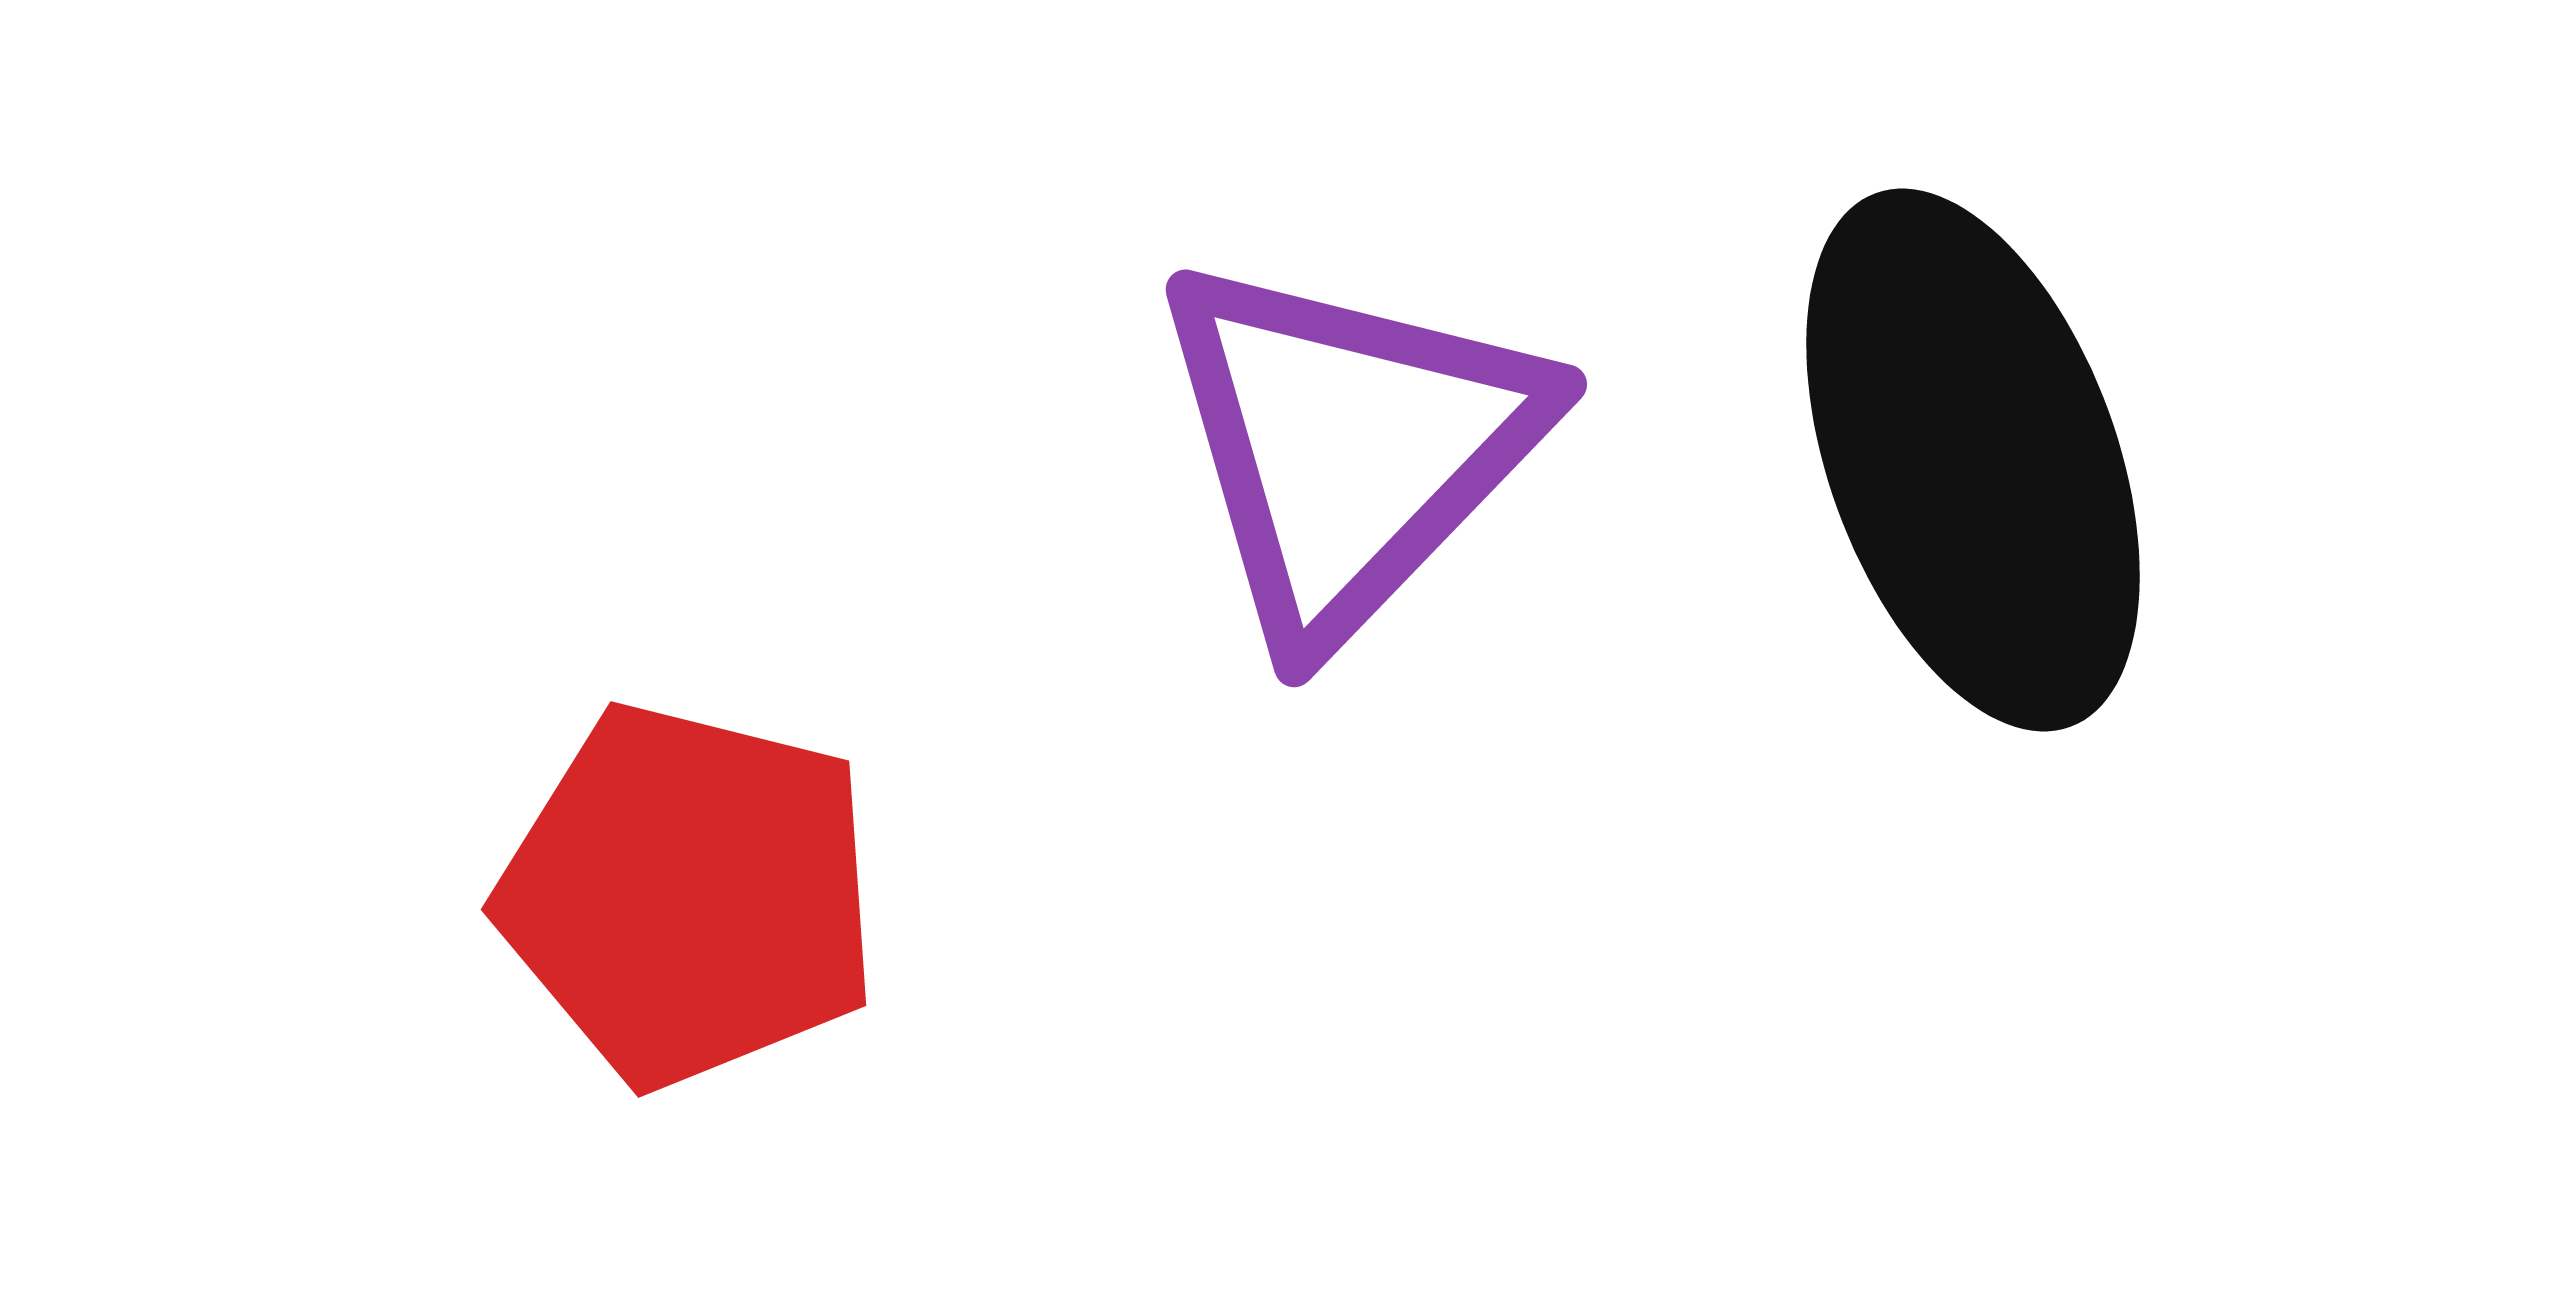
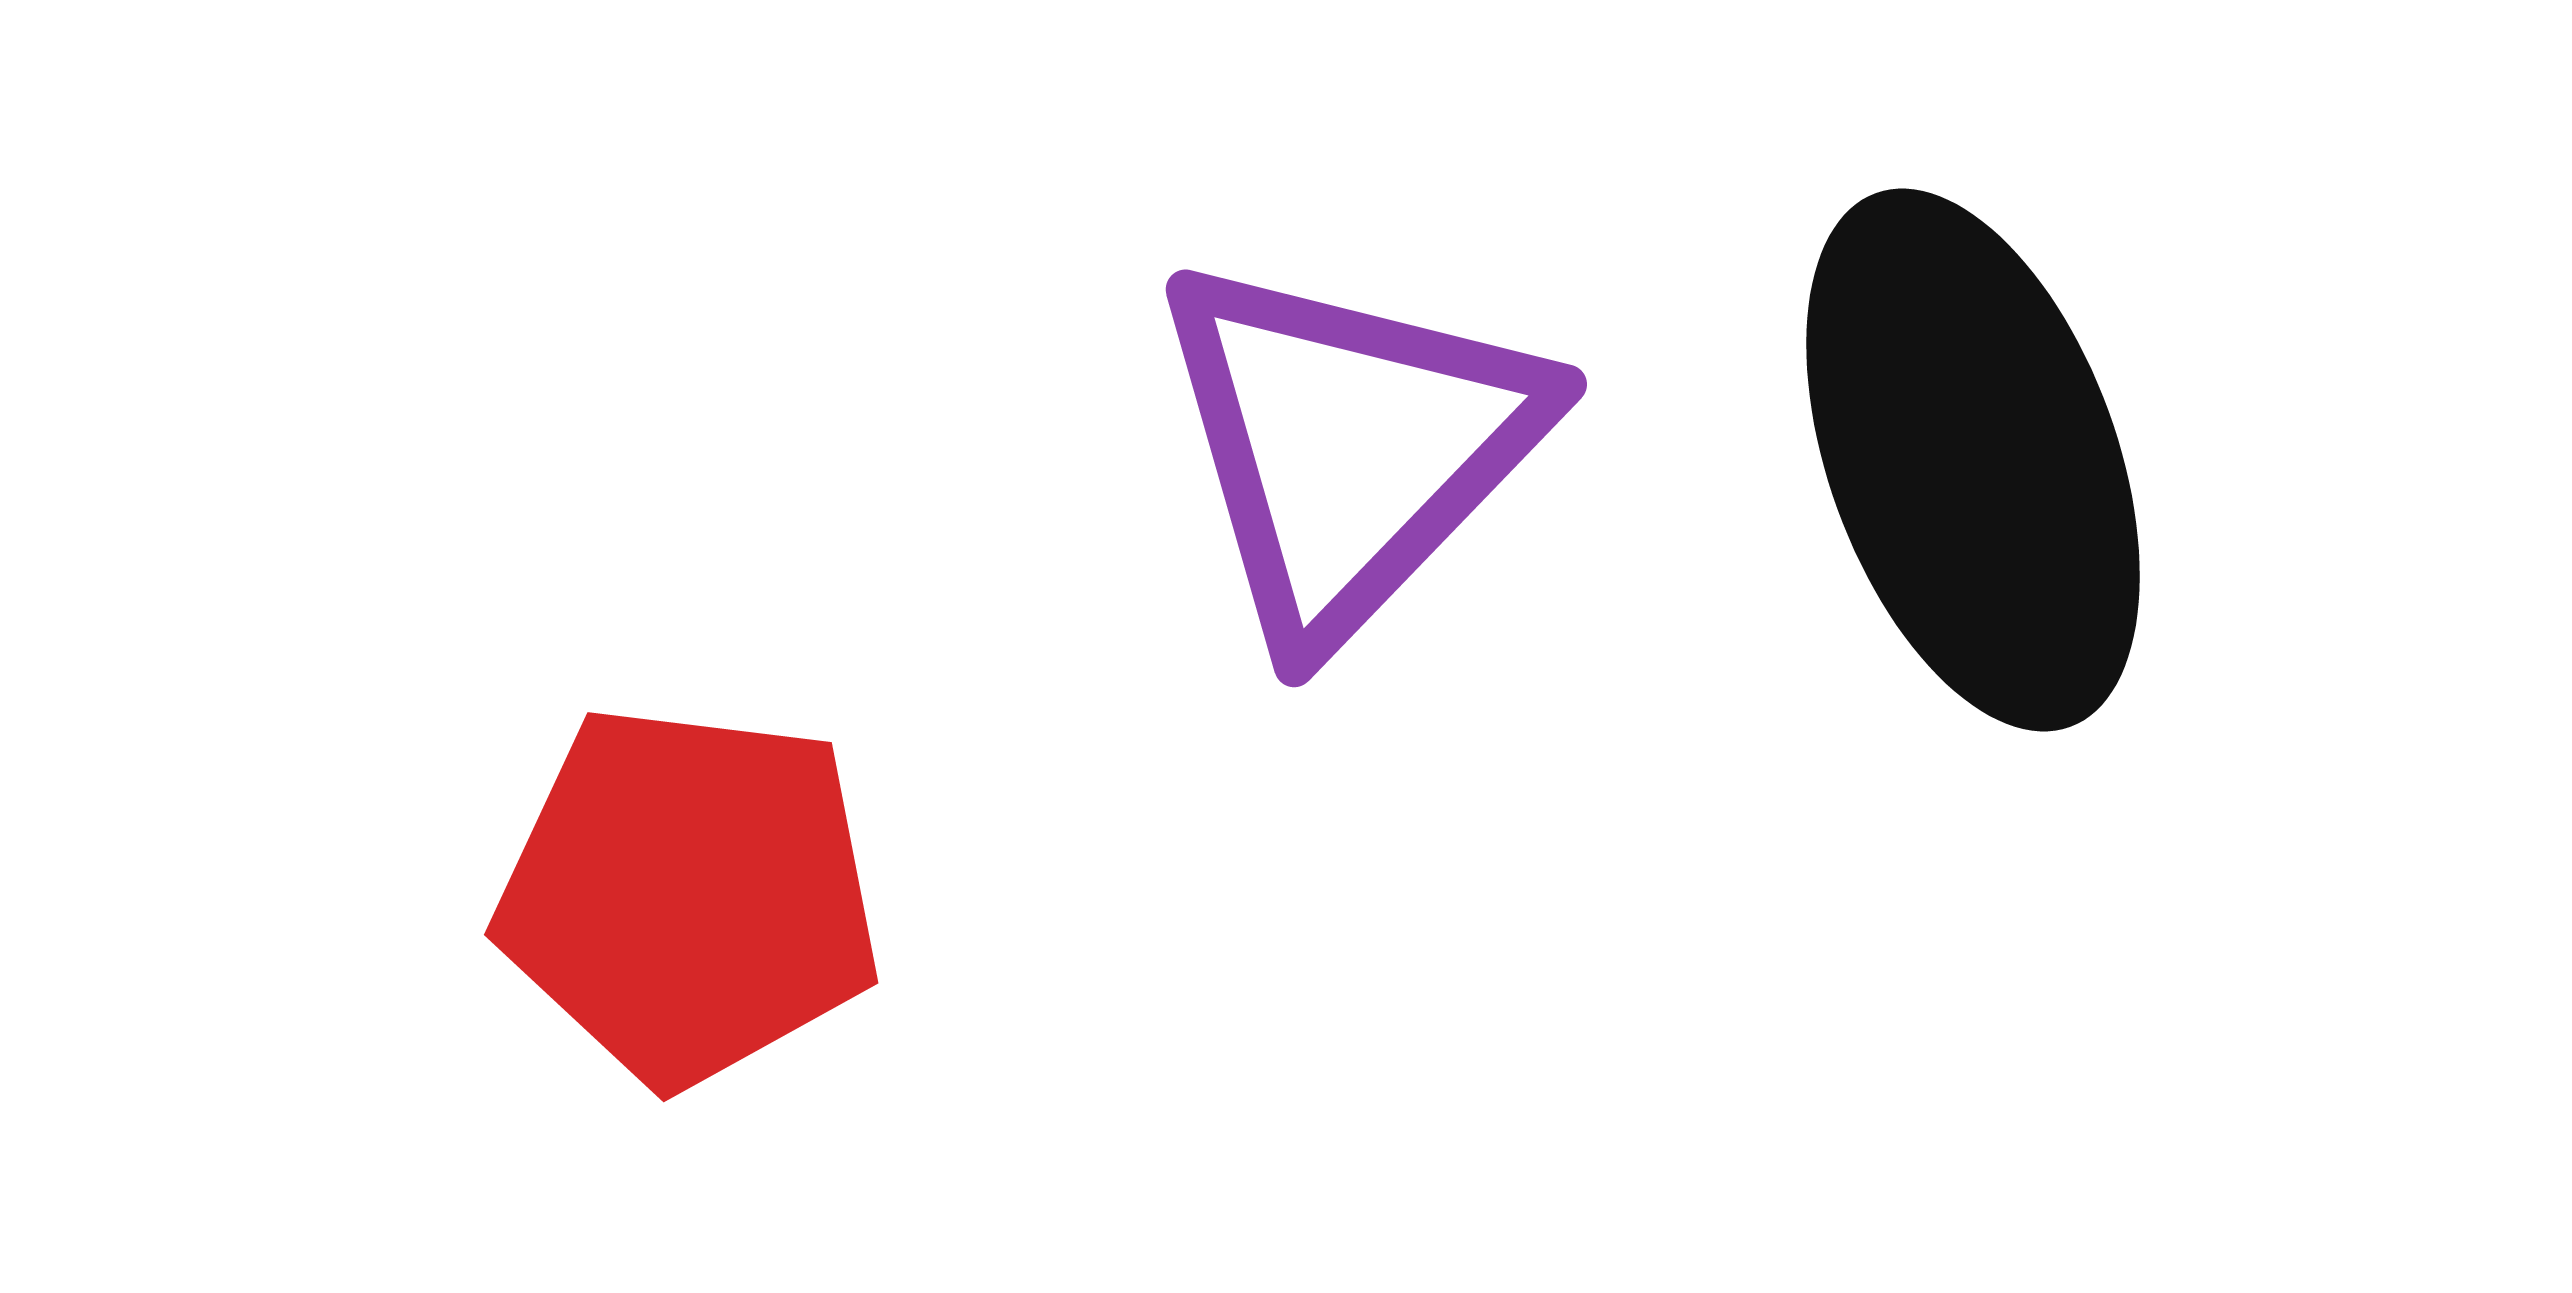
red pentagon: rotated 7 degrees counterclockwise
